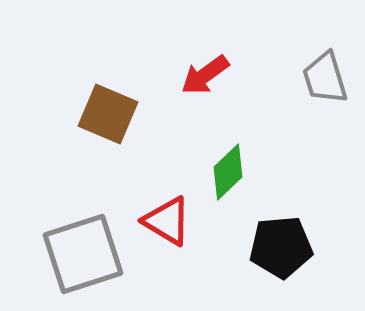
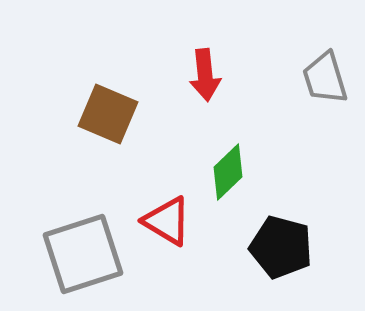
red arrow: rotated 60 degrees counterclockwise
black pentagon: rotated 20 degrees clockwise
